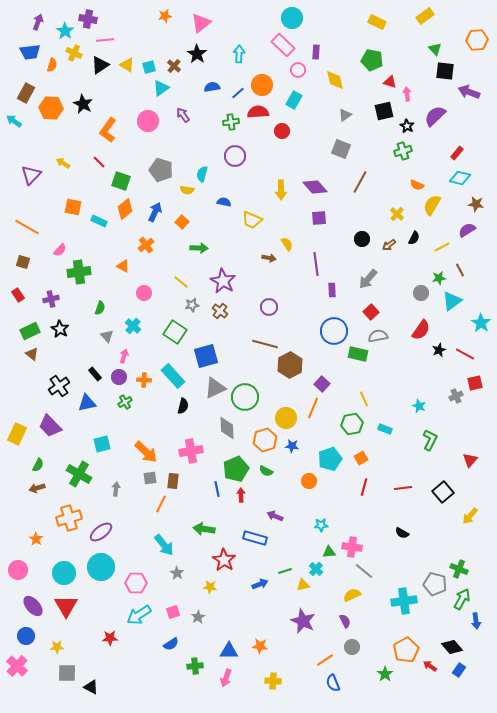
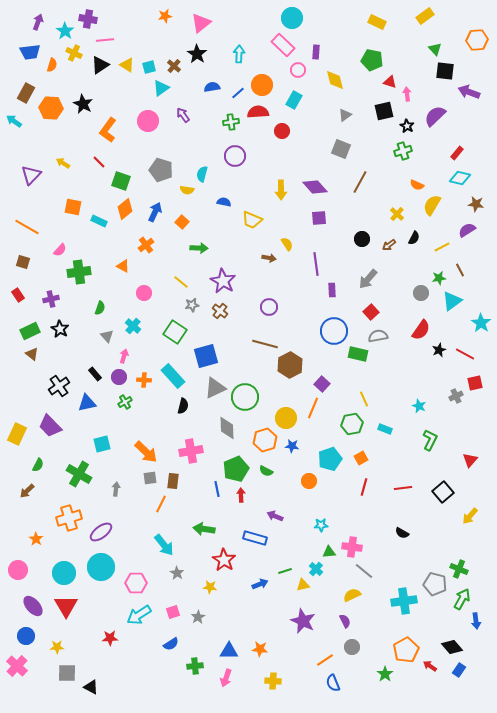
brown arrow at (37, 488): moved 10 px left, 3 px down; rotated 28 degrees counterclockwise
orange star at (260, 646): moved 3 px down
